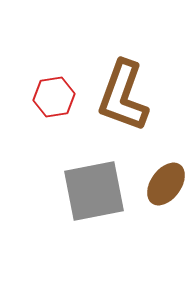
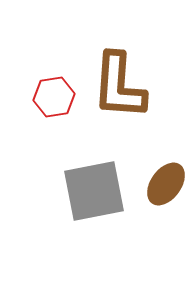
brown L-shape: moved 4 px left, 10 px up; rotated 16 degrees counterclockwise
